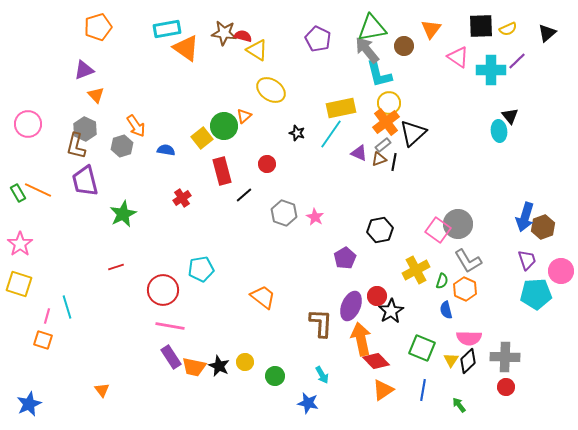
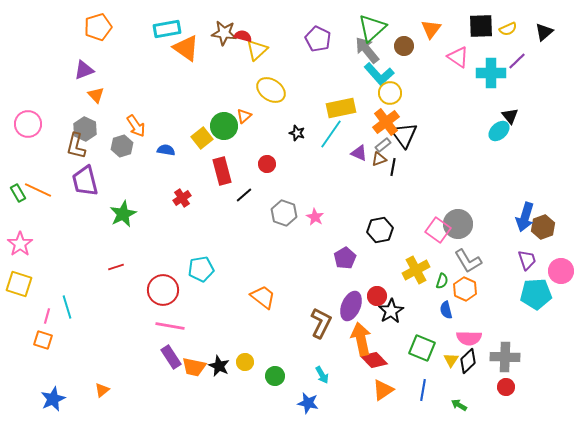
green triangle at (372, 28): rotated 32 degrees counterclockwise
black triangle at (547, 33): moved 3 px left, 1 px up
yellow triangle at (257, 50): rotated 45 degrees clockwise
cyan cross at (491, 70): moved 3 px down
cyan L-shape at (379, 74): rotated 28 degrees counterclockwise
yellow circle at (389, 103): moved 1 px right, 10 px up
cyan ellipse at (499, 131): rotated 55 degrees clockwise
black triangle at (413, 133): moved 9 px left, 2 px down; rotated 24 degrees counterclockwise
black line at (394, 162): moved 1 px left, 5 px down
brown L-shape at (321, 323): rotated 24 degrees clockwise
red diamond at (376, 361): moved 2 px left, 1 px up
orange triangle at (102, 390): rotated 28 degrees clockwise
blue star at (29, 404): moved 24 px right, 5 px up
green arrow at (459, 405): rotated 21 degrees counterclockwise
